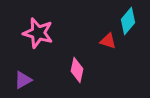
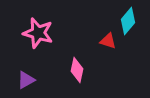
purple triangle: moved 3 px right
